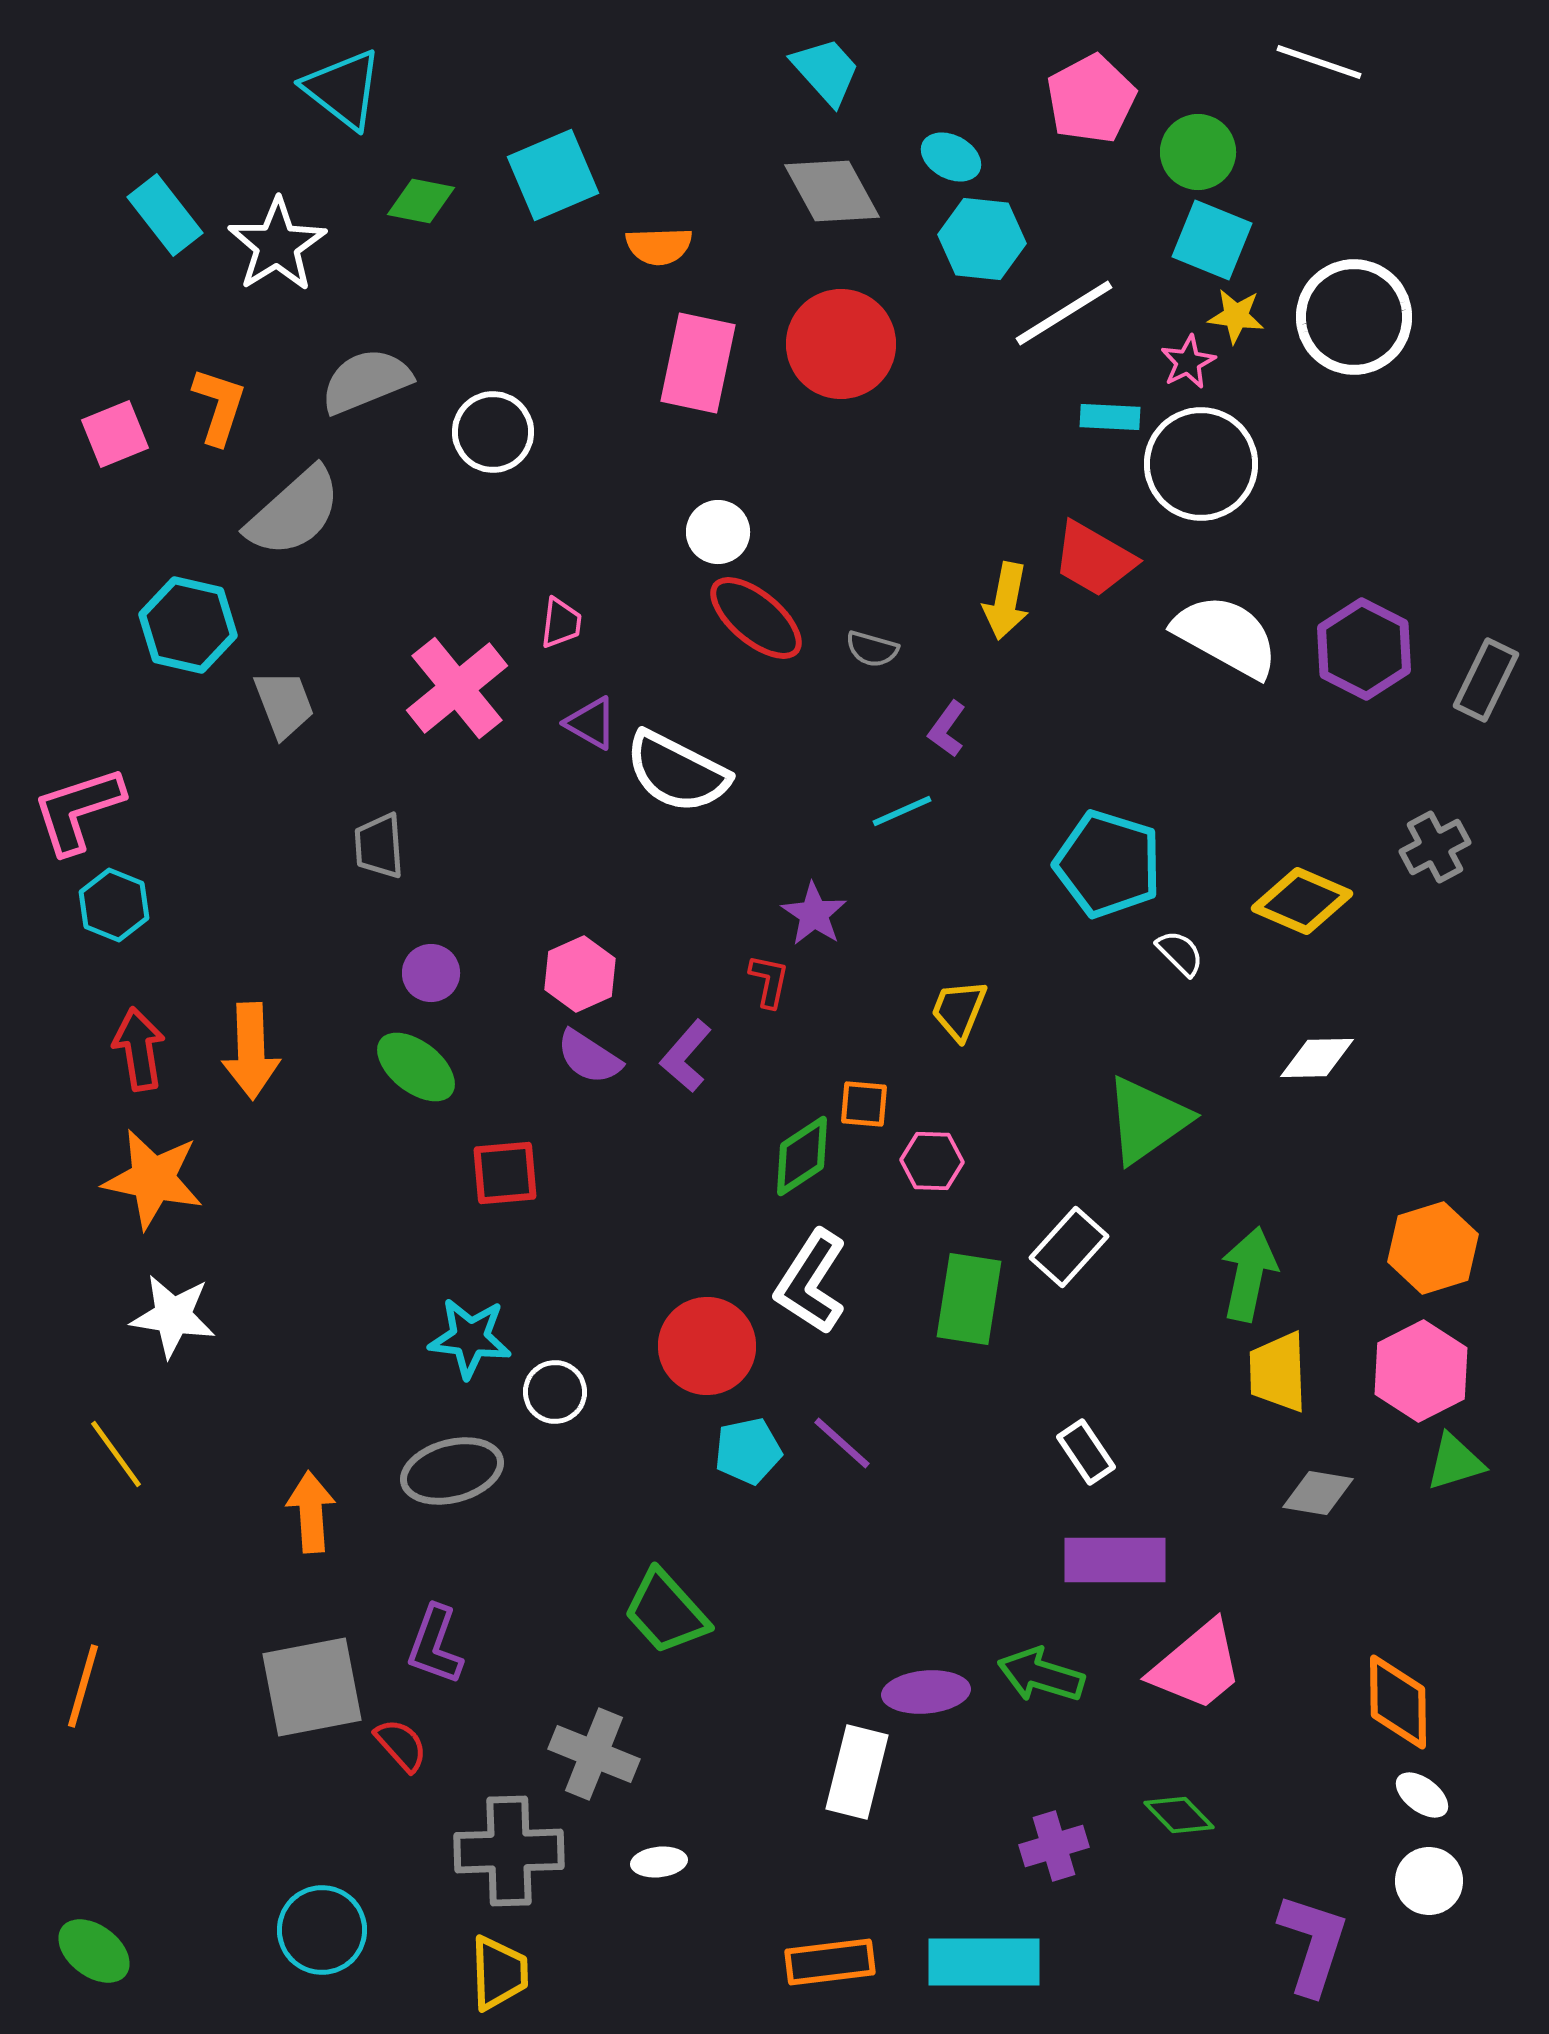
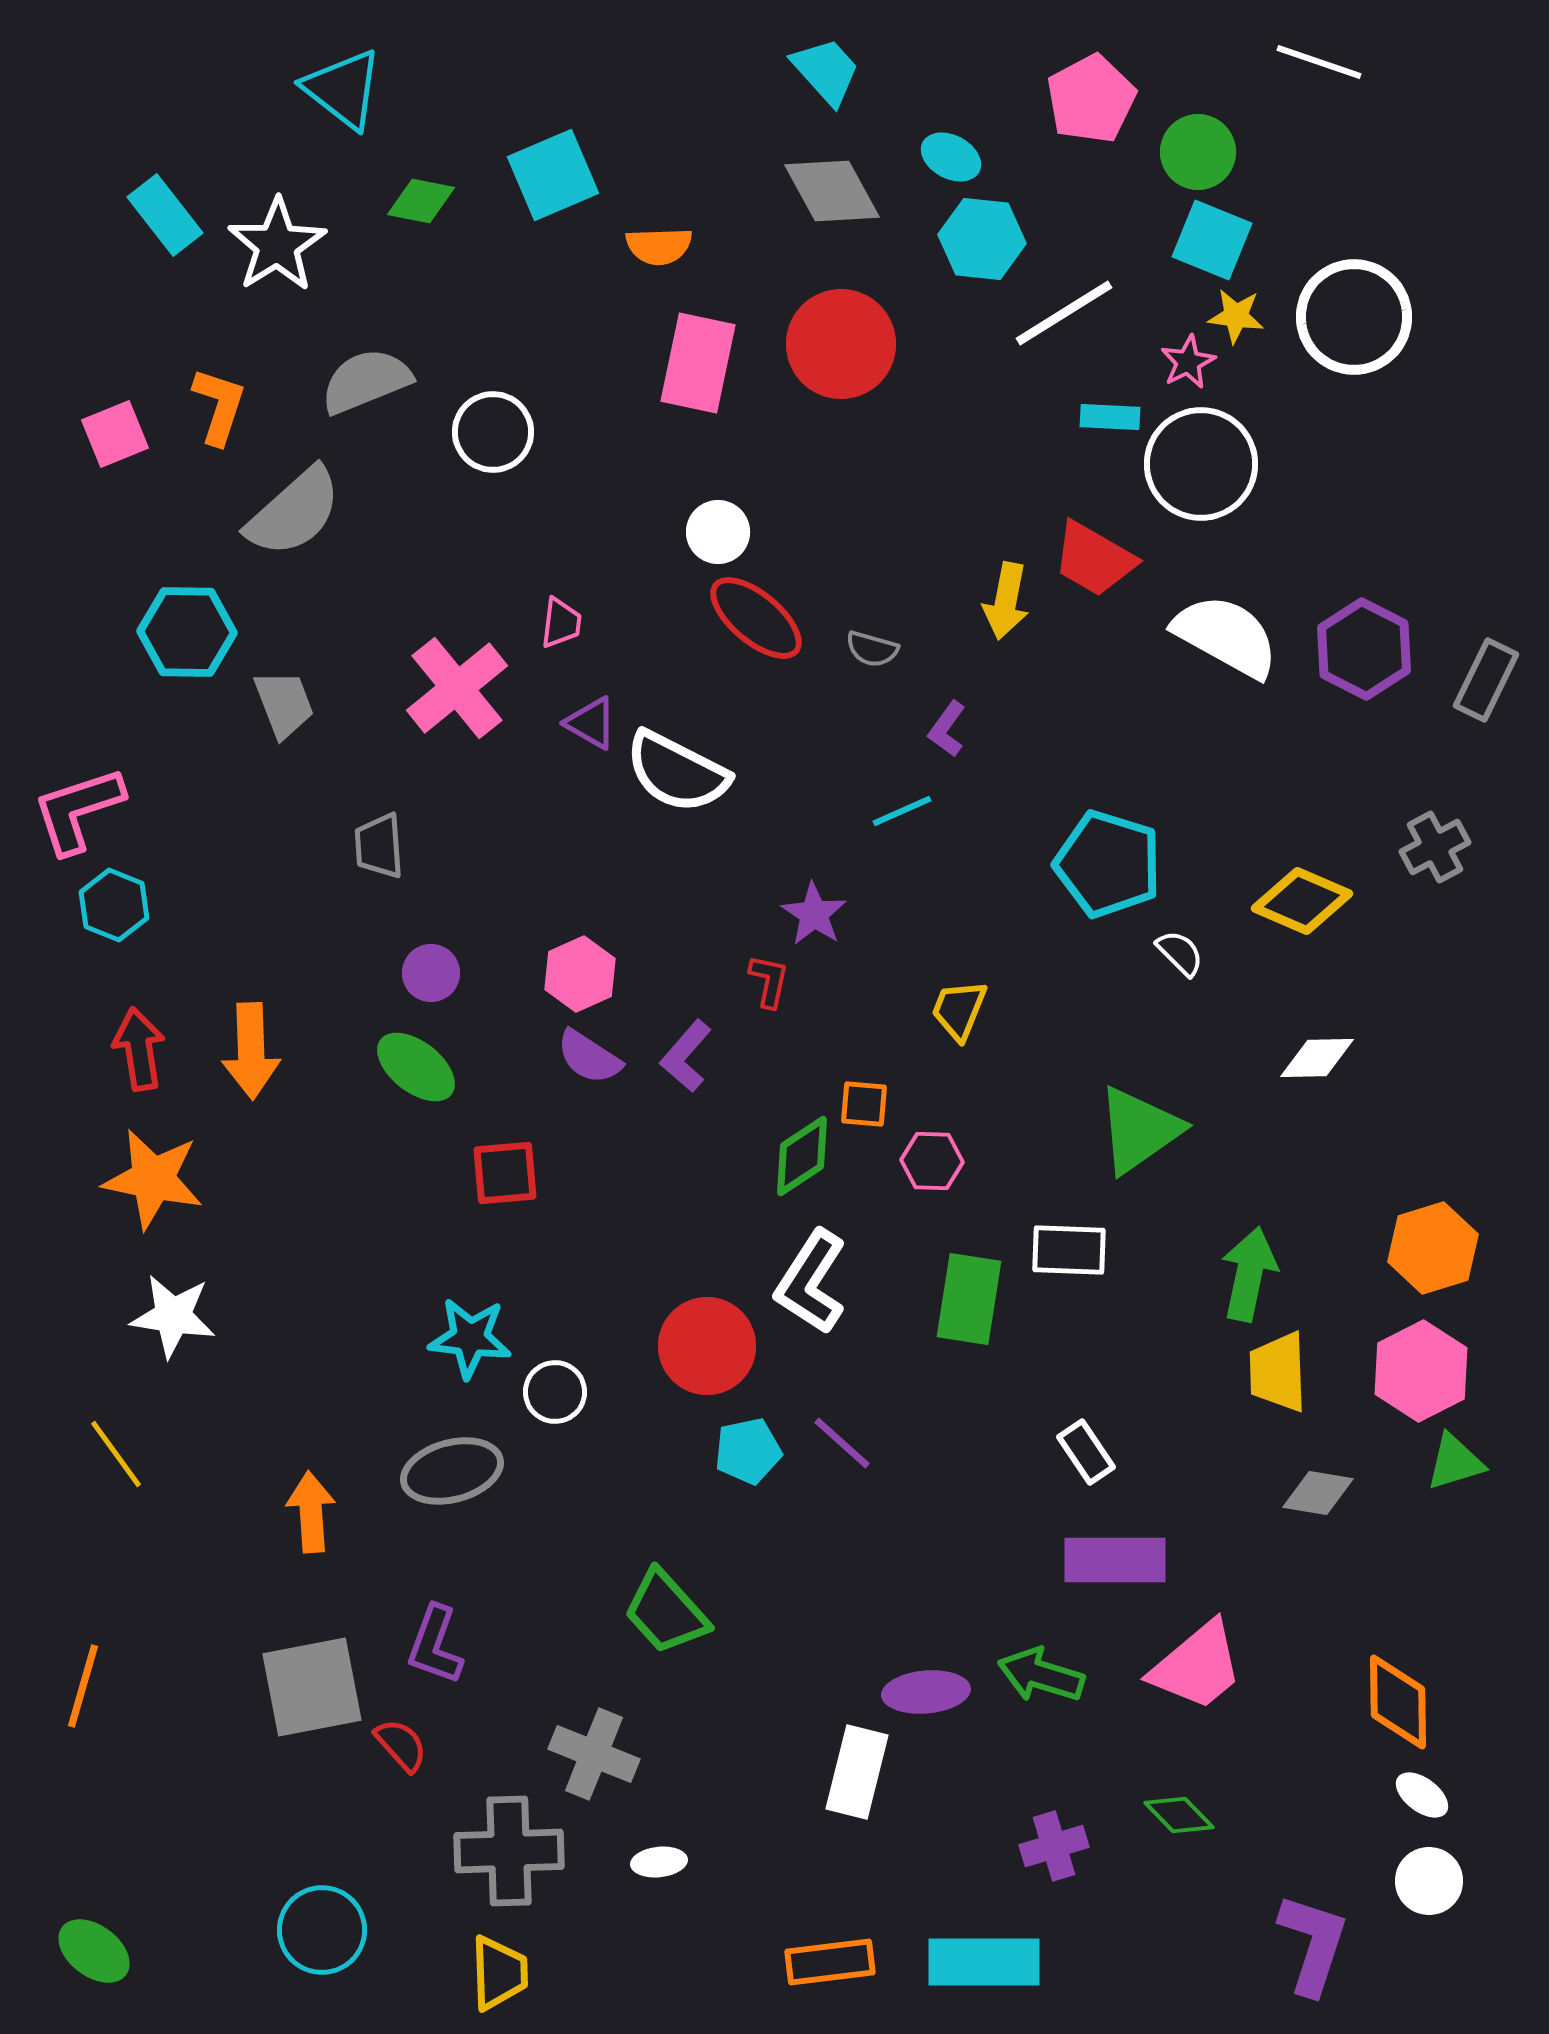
cyan hexagon at (188, 625): moved 1 px left, 7 px down; rotated 12 degrees counterclockwise
green triangle at (1147, 1120): moved 8 px left, 10 px down
white rectangle at (1069, 1247): moved 3 px down; rotated 50 degrees clockwise
